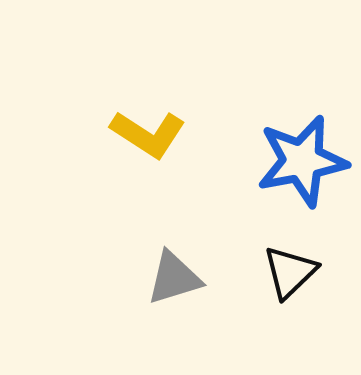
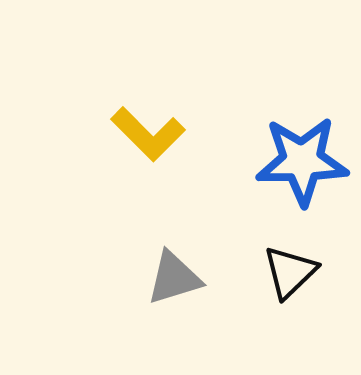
yellow L-shape: rotated 12 degrees clockwise
blue star: rotated 10 degrees clockwise
